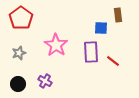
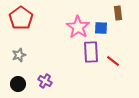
brown rectangle: moved 2 px up
pink star: moved 22 px right, 18 px up
gray star: moved 2 px down
